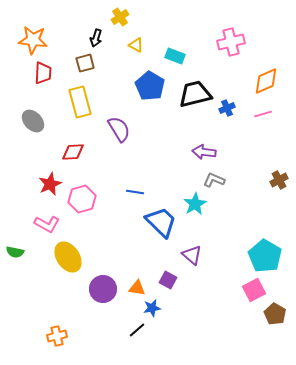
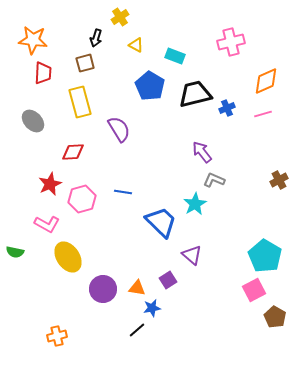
purple arrow: moved 2 px left; rotated 45 degrees clockwise
blue line: moved 12 px left
purple square: rotated 30 degrees clockwise
brown pentagon: moved 3 px down
